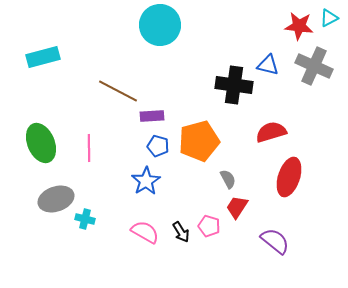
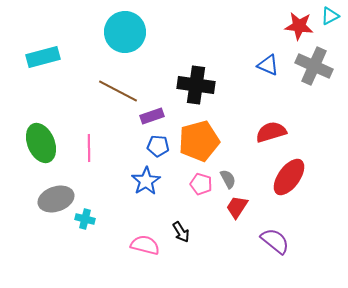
cyan triangle: moved 1 px right, 2 px up
cyan circle: moved 35 px left, 7 px down
blue triangle: rotated 10 degrees clockwise
black cross: moved 38 px left
purple rectangle: rotated 15 degrees counterclockwise
blue pentagon: rotated 10 degrees counterclockwise
red ellipse: rotated 18 degrees clockwise
pink pentagon: moved 8 px left, 42 px up
pink semicircle: moved 13 px down; rotated 16 degrees counterclockwise
